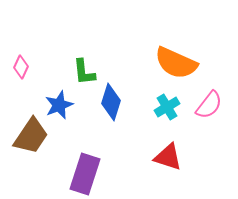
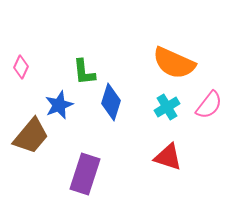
orange semicircle: moved 2 px left
brown trapezoid: rotated 6 degrees clockwise
